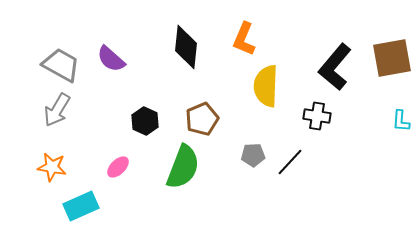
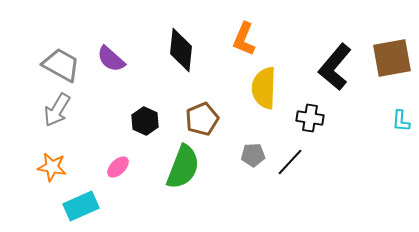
black diamond: moved 5 px left, 3 px down
yellow semicircle: moved 2 px left, 2 px down
black cross: moved 7 px left, 2 px down
